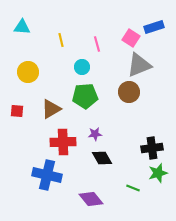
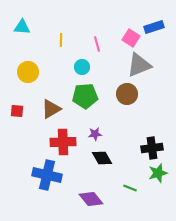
yellow line: rotated 16 degrees clockwise
brown circle: moved 2 px left, 2 px down
green line: moved 3 px left
